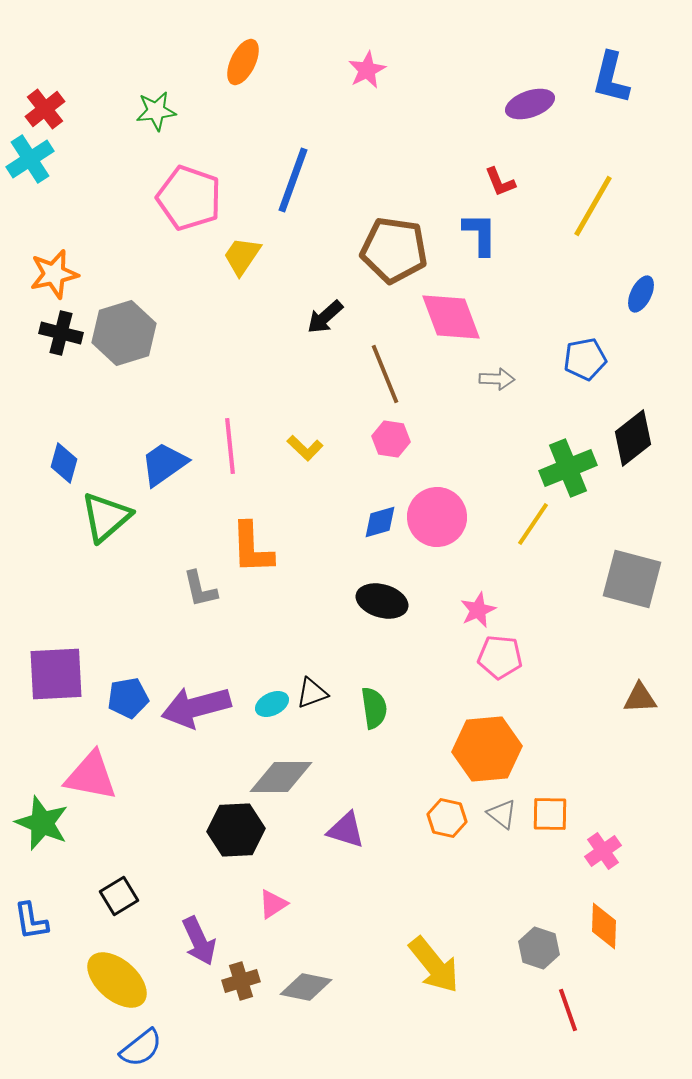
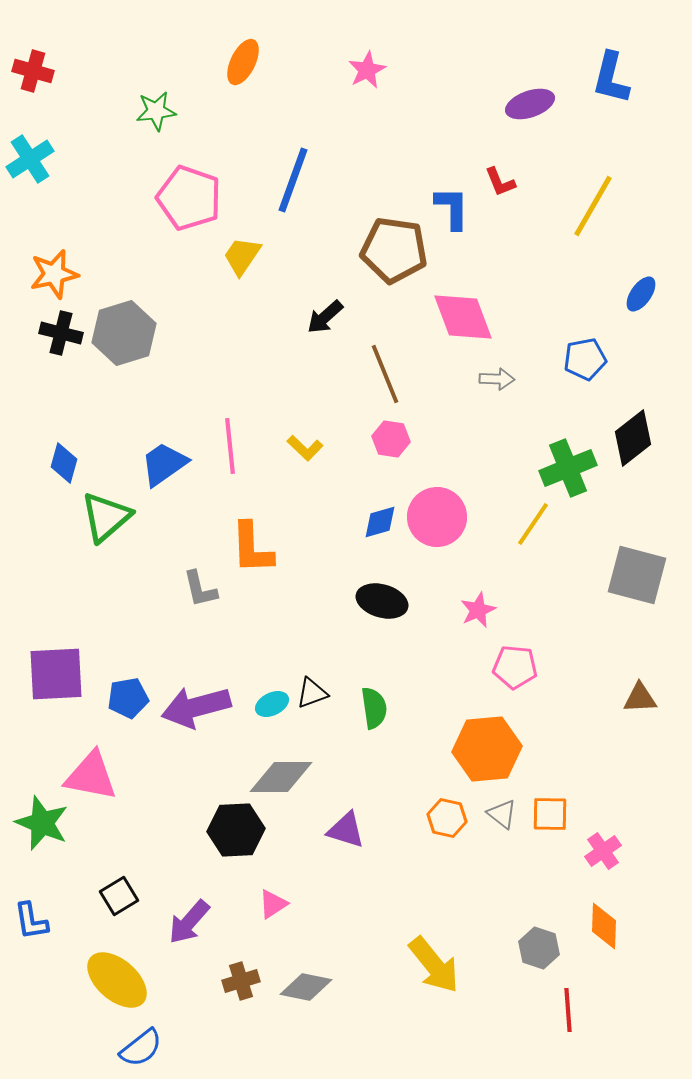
red cross at (45, 109): moved 12 px left, 38 px up; rotated 36 degrees counterclockwise
blue L-shape at (480, 234): moved 28 px left, 26 px up
blue ellipse at (641, 294): rotated 9 degrees clockwise
pink diamond at (451, 317): moved 12 px right
gray square at (632, 579): moved 5 px right, 4 px up
pink pentagon at (500, 657): moved 15 px right, 10 px down
purple arrow at (199, 941): moved 10 px left, 19 px up; rotated 66 degrees clockwise
red line at (568, 1010): rotated 15 degrees clockwise
